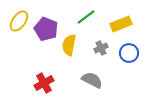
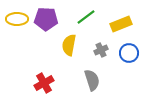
yellow ellipse: moved 2 px left, 2 px up; rotated 55 degrees clockwise
purple pentagon: moved 10 px up; rotated 20 degrees counterclockwise
gray cross: moved 2 px down
gray semicircle: rotated 45 degrees clockwise
